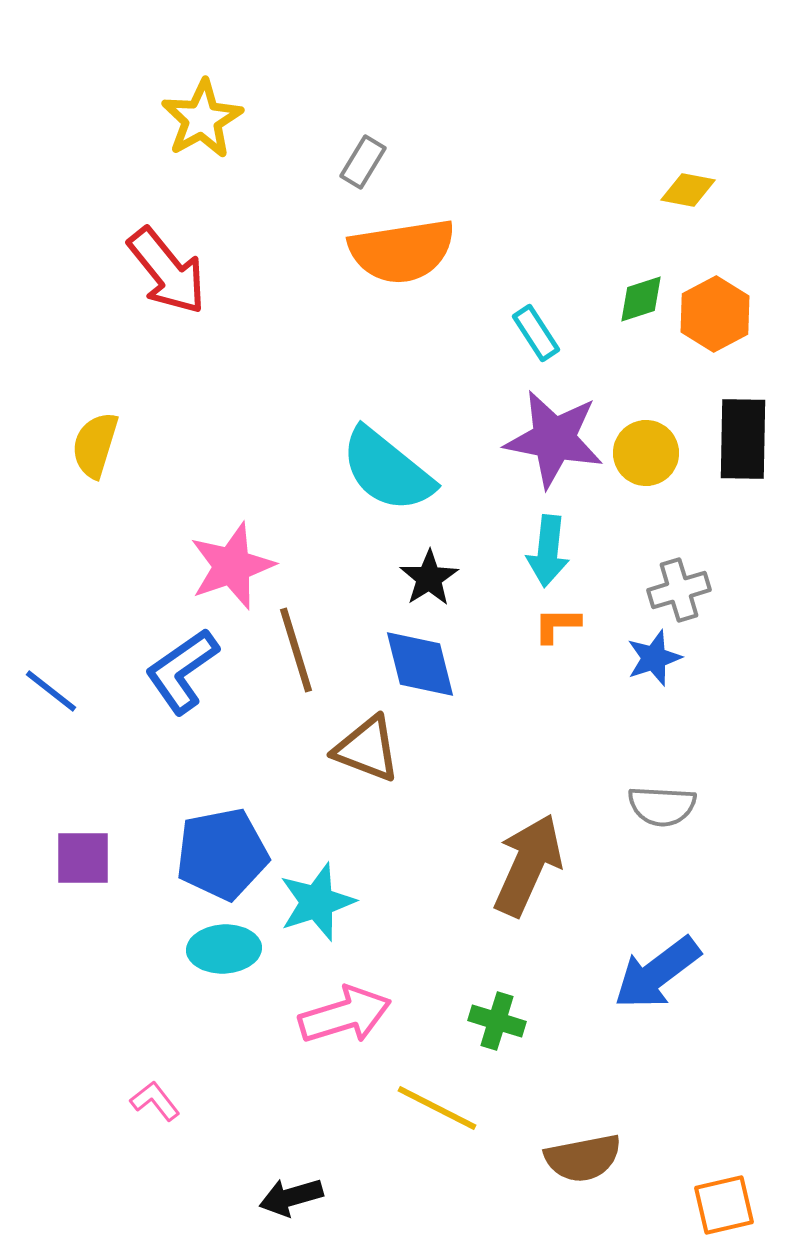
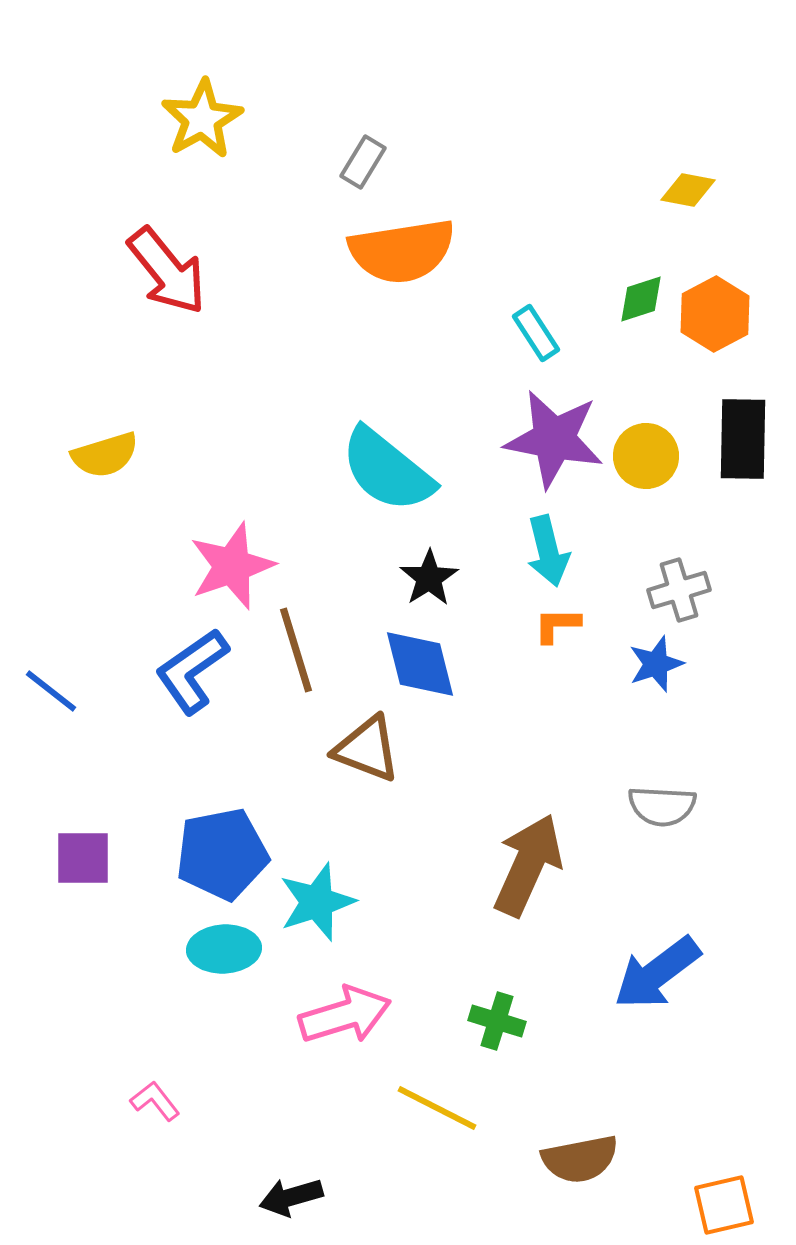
yellow semicircle: moved 10 px right, 10 px down; rotated 124 degrees counterclockwise
yellow circle: moved 3 px down
cyan arrow: rotated 20 degrees counterclockwise
blue star: moved 2 px right, 6 px down
blue L-shape: moved 10 px right
brown semicircle: moved 3 px left, 1 px down
